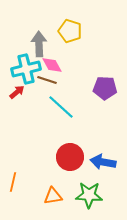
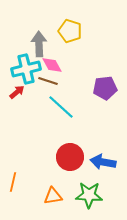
brown line: moved 1 px right, 1 px down
purple pentagon: rotated 10 degrees counterclockwise
